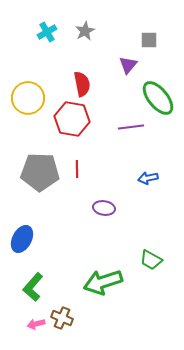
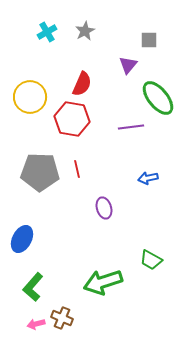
red semicircle: rotated 35 degrees clockwise
yellow circle: moved 2 px right, 1 px up
red line: rotated 12 degrees counterclockwise
purple ellipse: rotated 65 degrees clockwise
